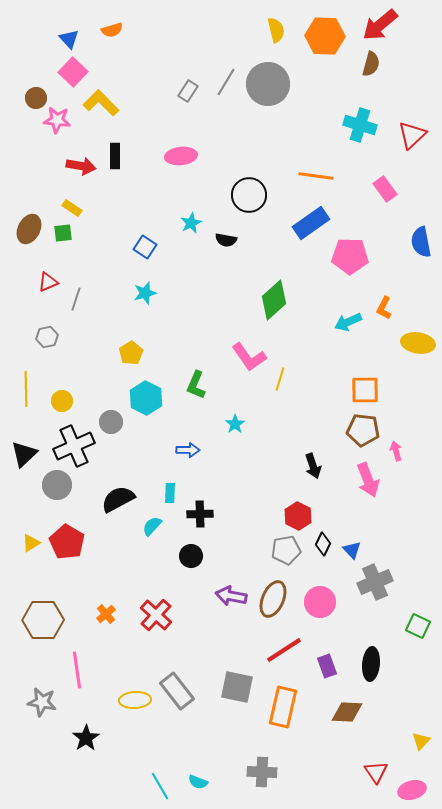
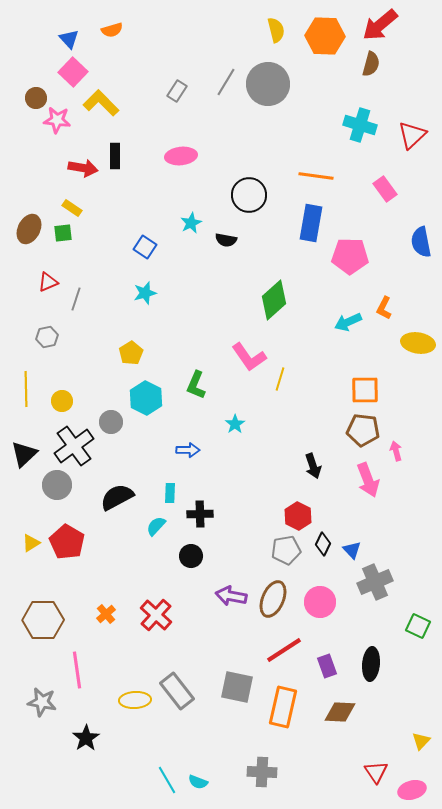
gray rectangle at (188, 91): moved 11 px left
red arrow at (81, 166): moved 2 px right, 2 px down
blue rectangle at (311, 223): rotated 45 degrees counterclockwise
black cross at (74, 446): rotated 12 degrees counterclockwise
black semicircle at (118, 499): moved 1 px left, 2 px up
cyan semicircle at (152, 526): moved 4 px right
brown diamond at (347, 712): moved 7 px left
cyan line at (160, 786): moved 7 px right, 6 px up
